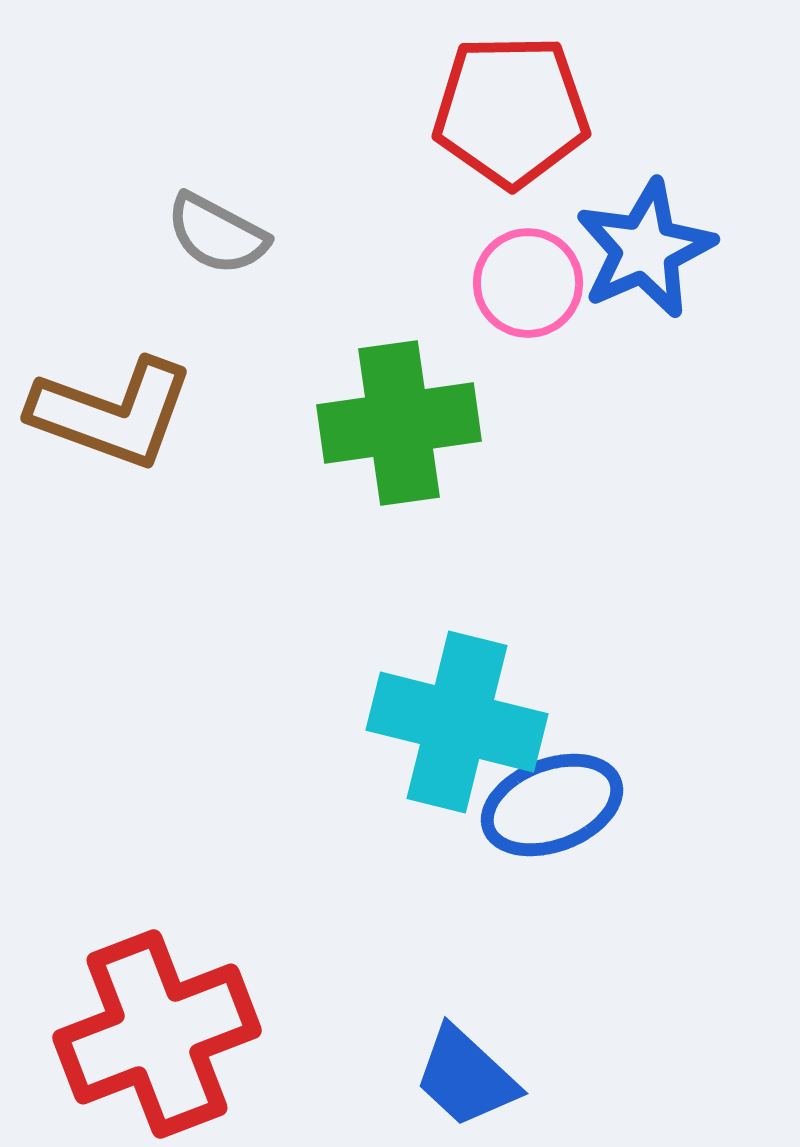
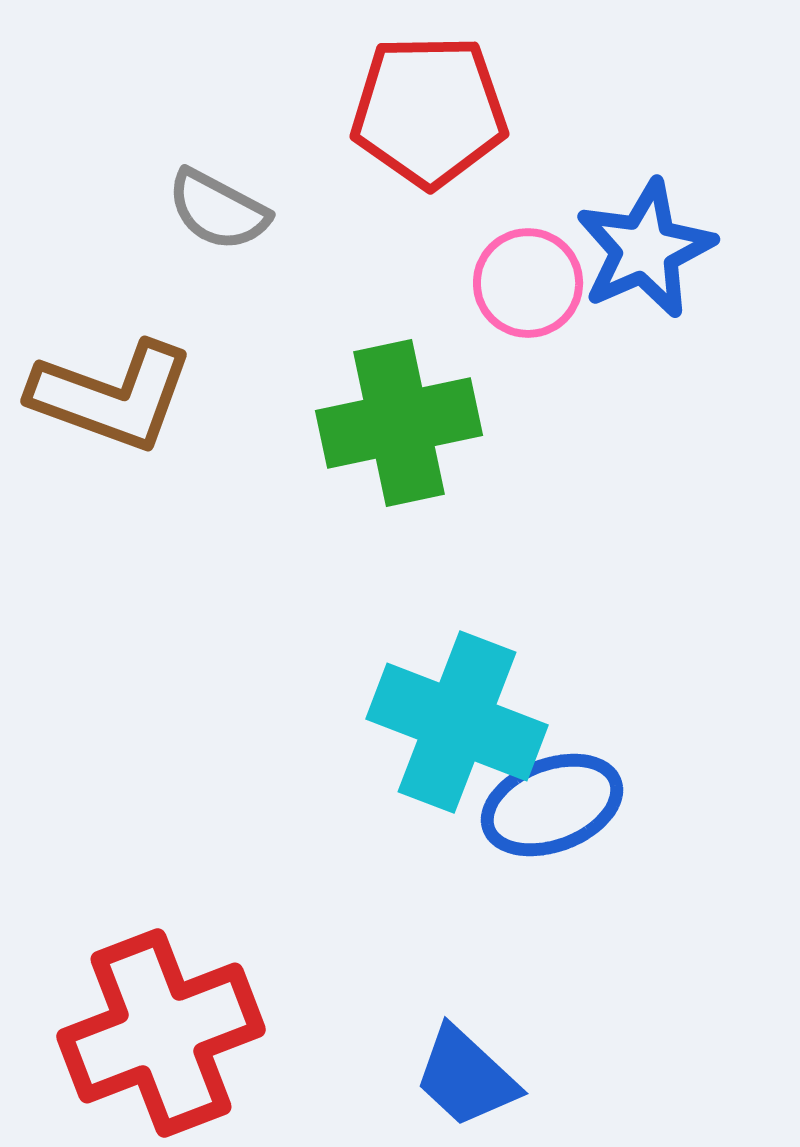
red pentagon: moved 82 px left
gray semicircle: moved 1 px right, 24 px up
brown L-shape: moved 17 px up
green cross: rotated 4 degrees counterclockwise
cyan cross: rotated 7 degrees clockwise
red cross: moved 4 px right, 1 px up
